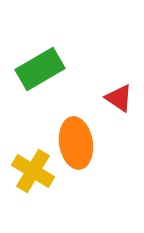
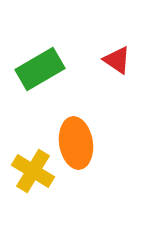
red triangle: moved 2 px left, 38 px up
